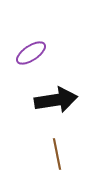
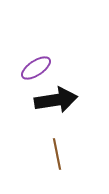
purple ellipse: moved 5 px right, 15 px down
